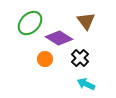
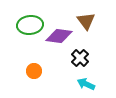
green ellipse: moved 2 px down; rotated 40 degrees clockwise
purple diamond: moved 2 px up; rotated 24 degrees counterclockwise
orange circle: moved 11 px left, 12 px down
